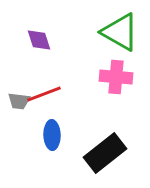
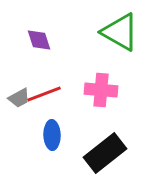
pink cross: moved 15 px left, 13 px down
gray trapezoid: moved 3 px up; rotated 35 degrees counterclockwise
